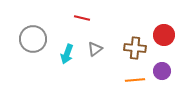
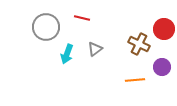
red circle: moved 6 px up
gray circle: moved 13 px right, 12 px up
brown cross: moved 4 px right, 4 px up; rotated 20 degrees clockwise
purple circle: moved 4 px up
